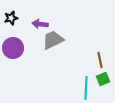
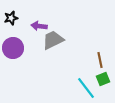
purple arrow: moved 1 px left, 2 px down
cyan line: rotated 40 degrees counterclockwise
